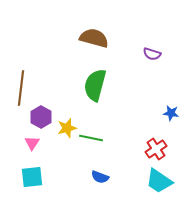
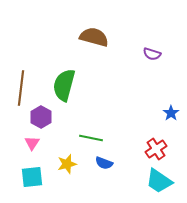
brown semicircle: moved 1 px up
green semicircle: moved 31 px left
blue star: rotated 28 degrees clockwise
yellow star: moved 36 px down
blue semicircle: moved 4 px right, 14 px up
